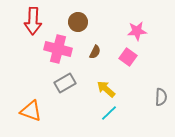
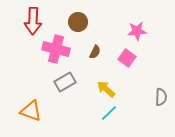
pink cross: moved 2 px left
pink square: moved 1 px left, 1 px down
gray rectangle: moved 1 px up
